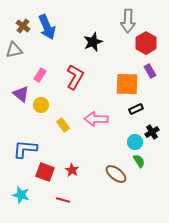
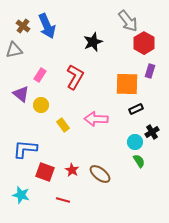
gray arrow: rotated 40 degrees counterclockwise
blue arrow: moved 1 px up
red hexagon: moved 2 px left
purple rectangle: rotated 48 degrees clockwise
brown ellipse: moved 16 px left
